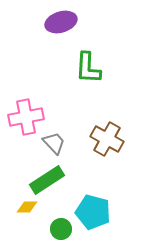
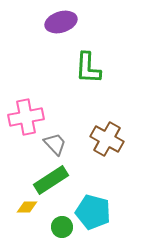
gray trapezoid: moved 1 px right, 1 px down
green rectangle: moved 4 px right
green circle: moved 1 px right, 2 px up
